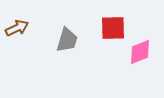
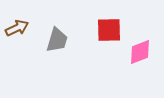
red square: moved 4 px left, 2 px down
gray trapezoid: moved 10 px left
